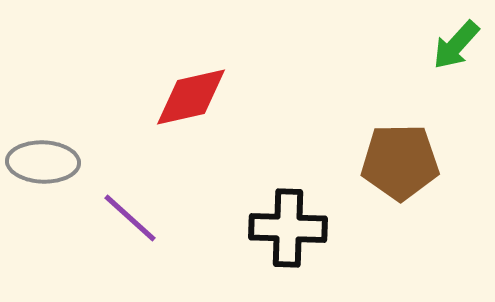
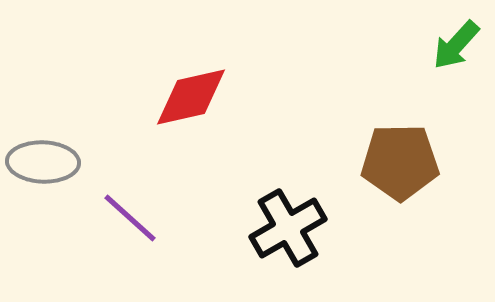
black cross: rotated 32 degrees counterclockwise
